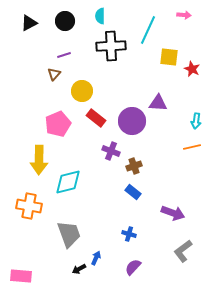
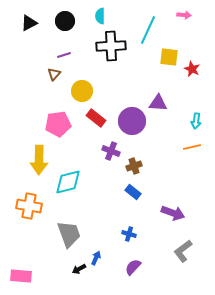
pink pentagon: rotated 15 degrees clockwise
